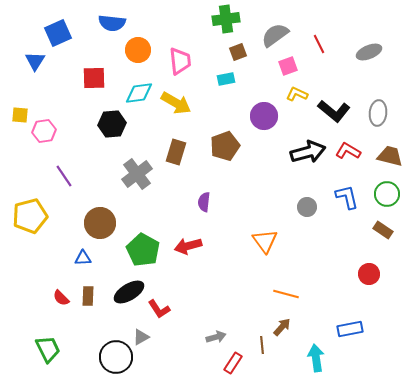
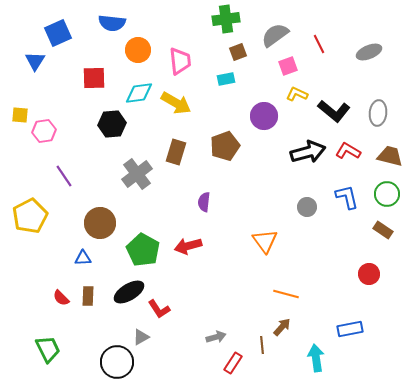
yellow pentagon at (30, 216): rotated 12 degrees counterclockwise
black circle at (116, 357): moved 1 px right, 5 px down
